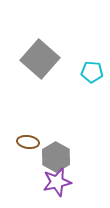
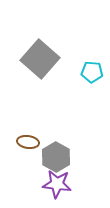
purple star: moved 2 px down; rotated 20 degrees clockwise
